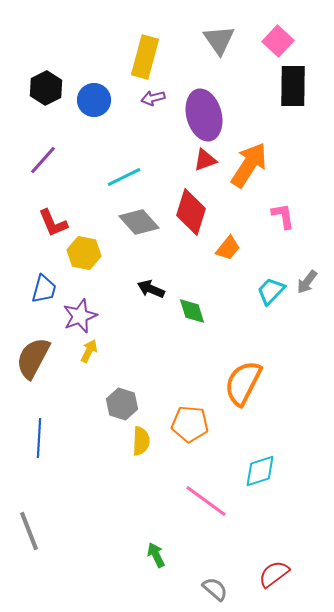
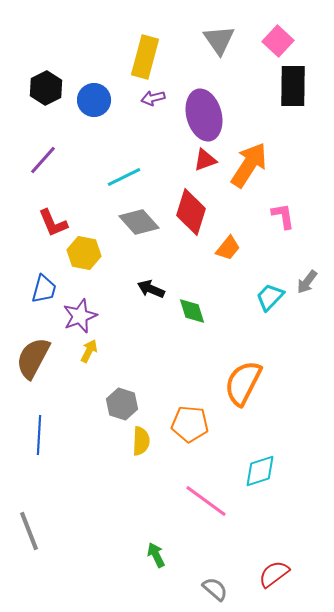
cyan trapezoid: moved 1 px left, 6 px down
blue line: moved 3 px up
